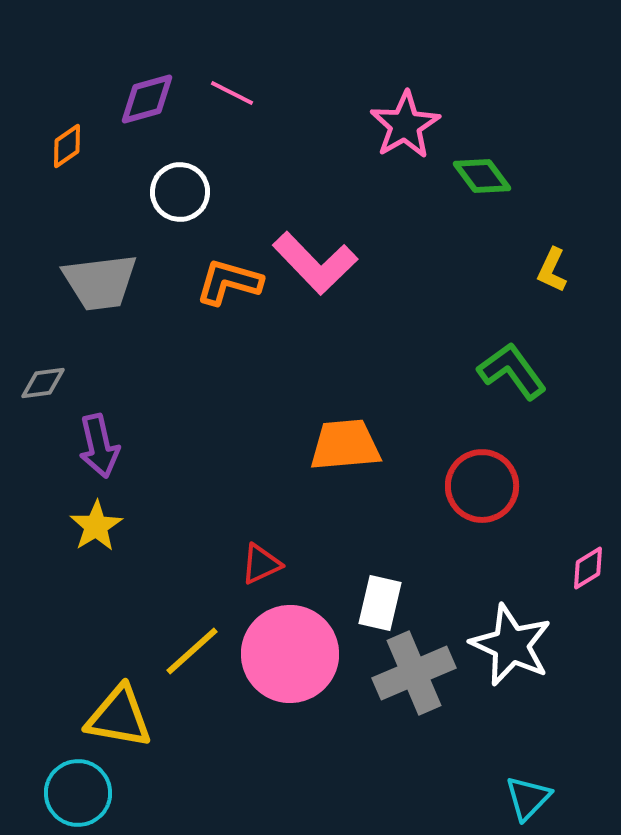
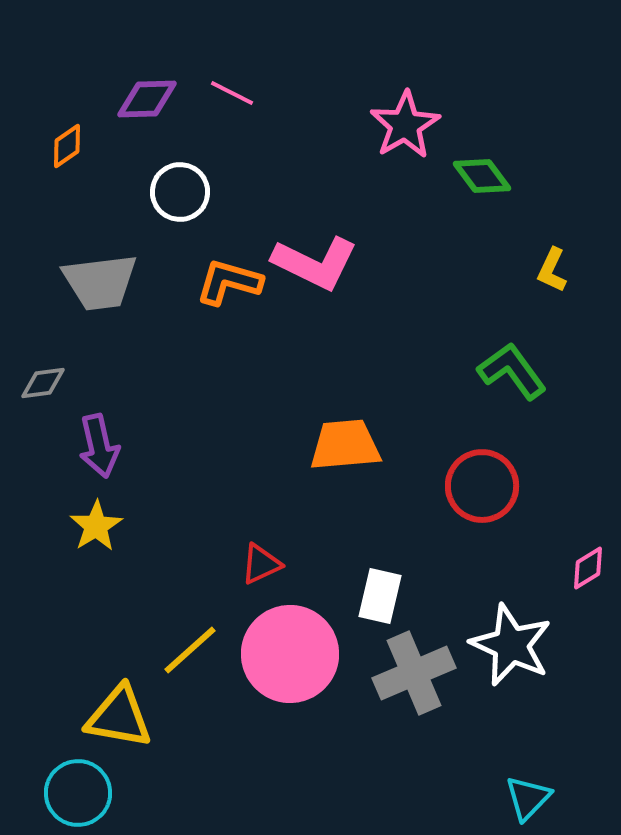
purple diamond: rotated 14 degrees clockwise
pink L-shape: rotated 20 degrees counterclockwise
white rectangle: moved 7 px up
yellow line: moved 2 px left, 1 px up
